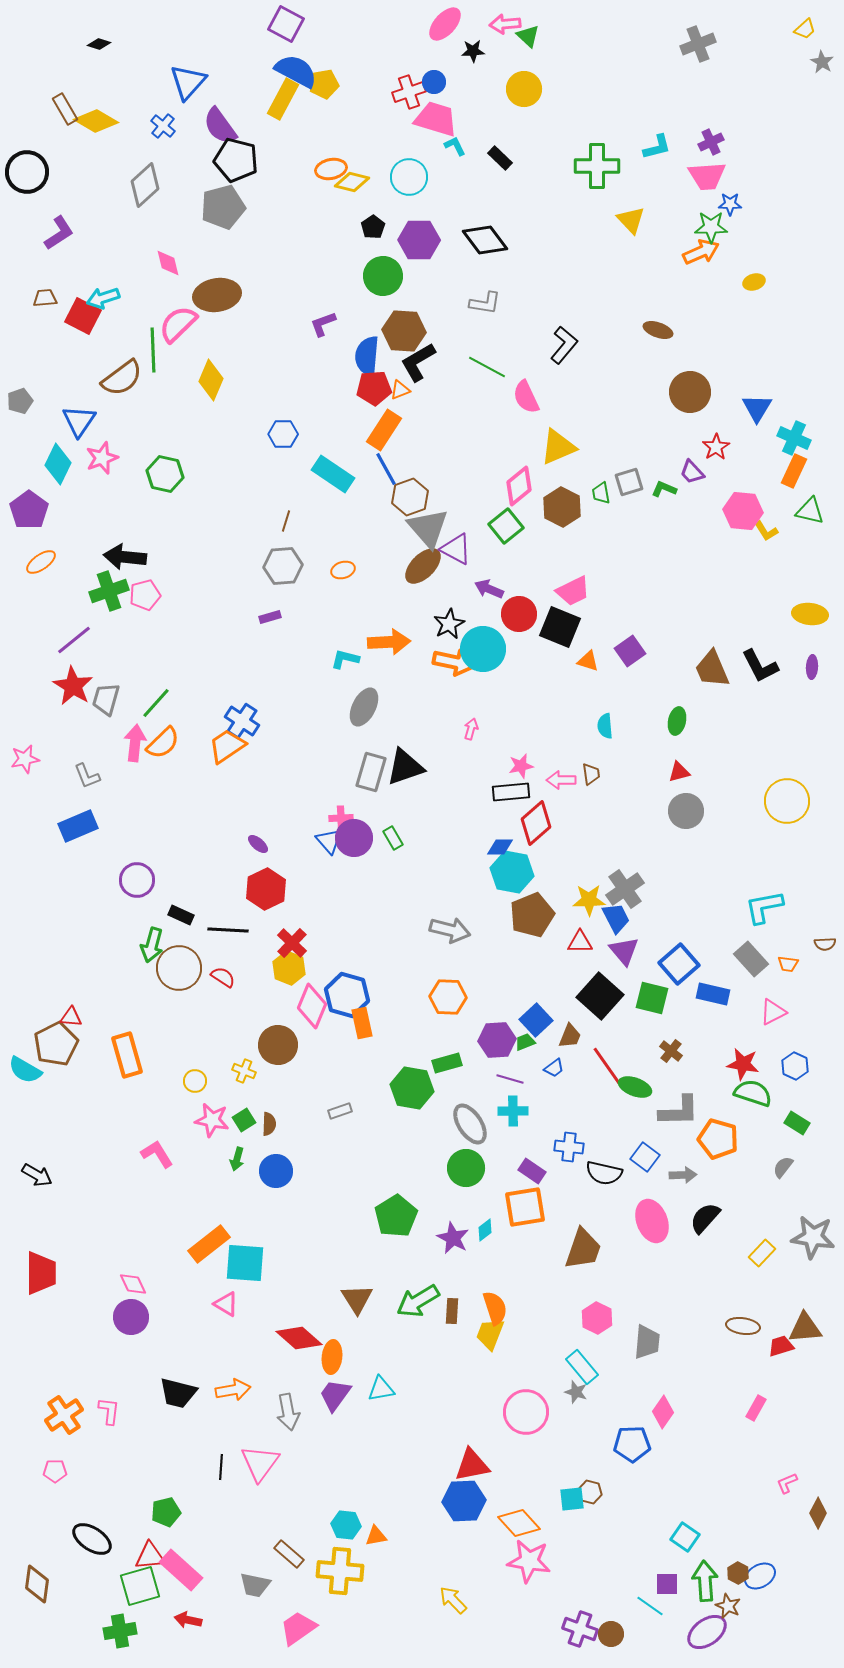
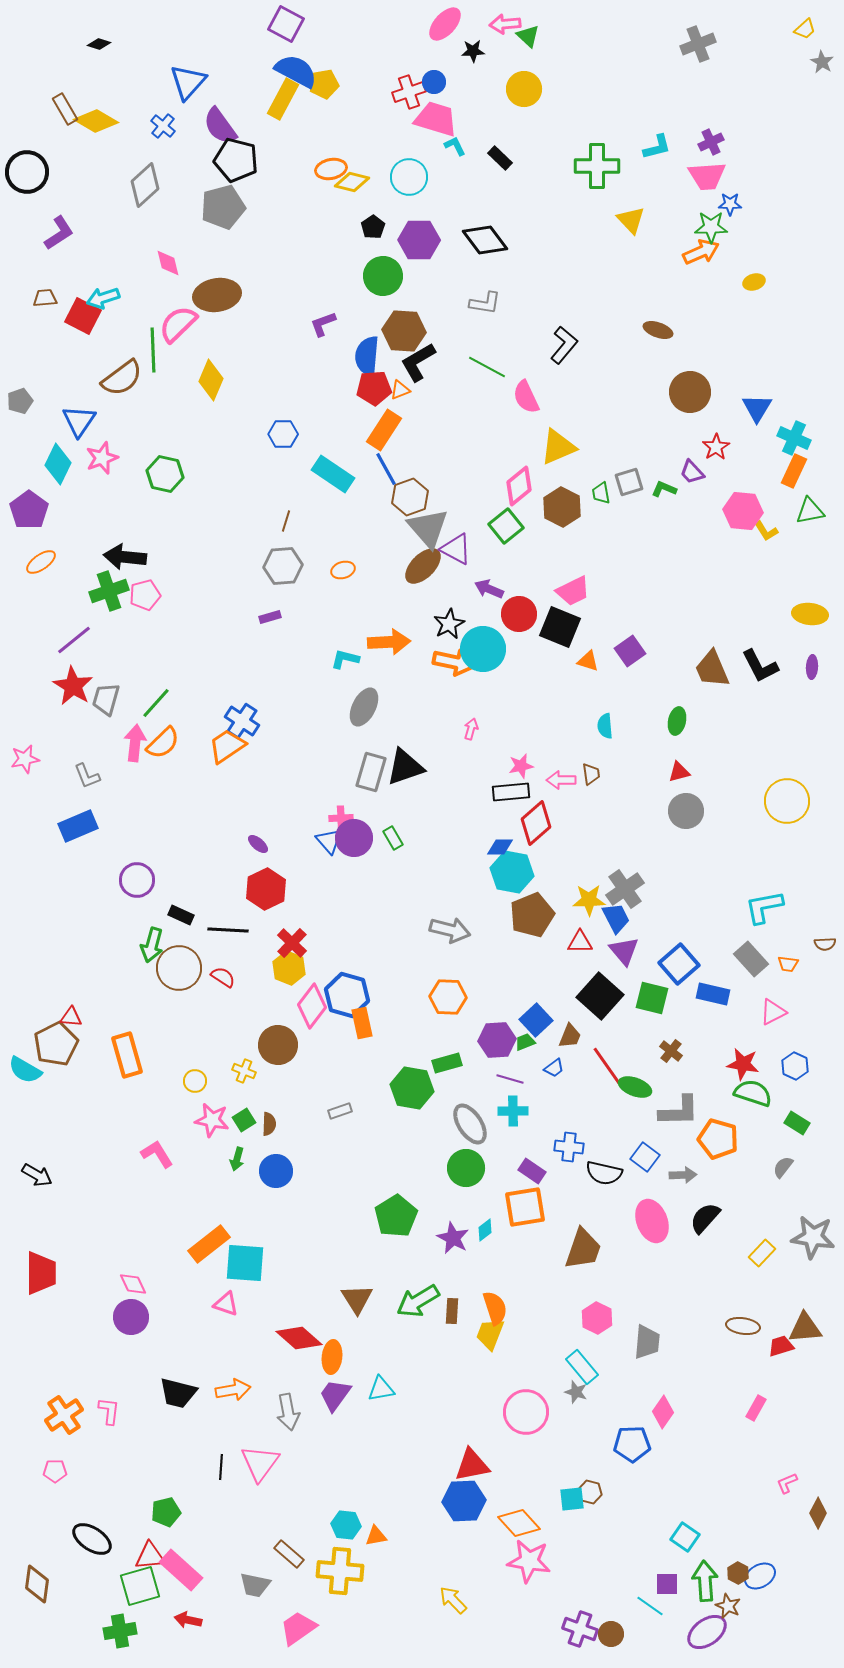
green triangle at (810, 511): rotated 24 degrees counterclockwise
pink diamond at (312, 1006): rotated 15 degrees clockwise
pink triangle at (226, 1304): rotated 12 degrees counterclockwise
